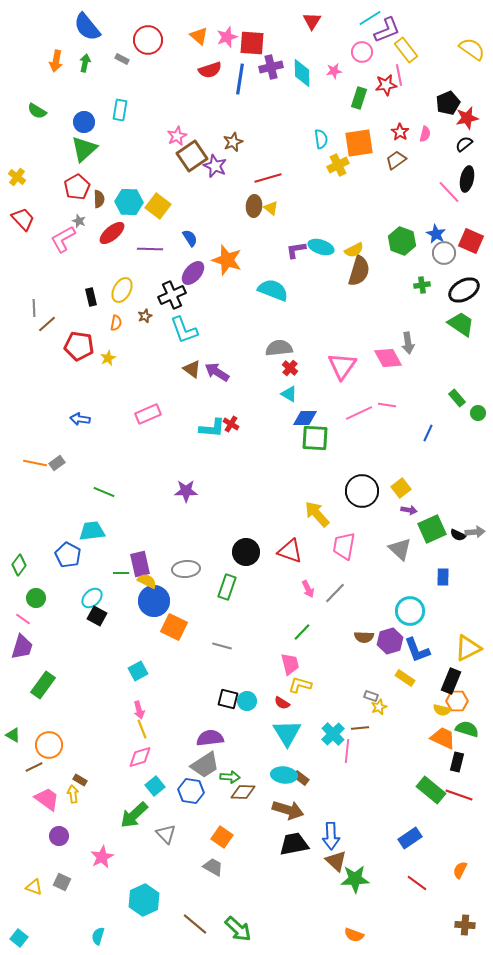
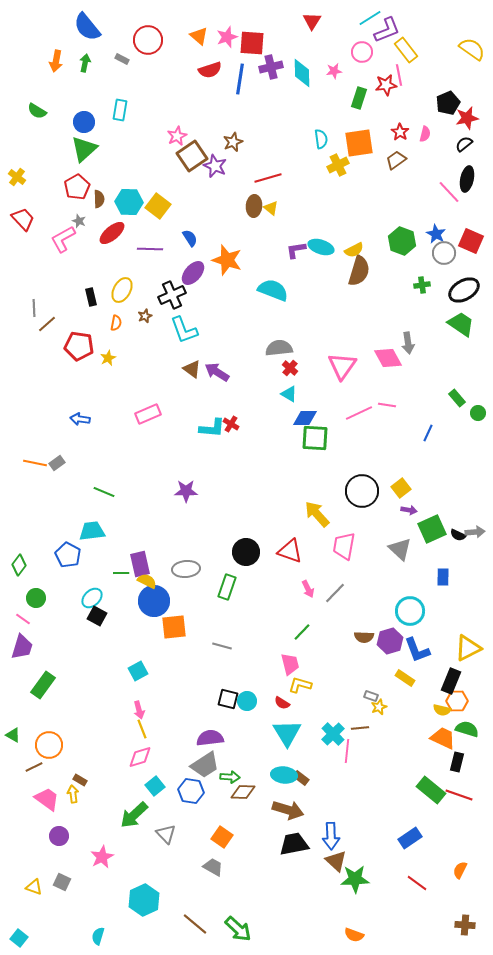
orange square at (174, 627): rotated 32 degrees counterclockwise
